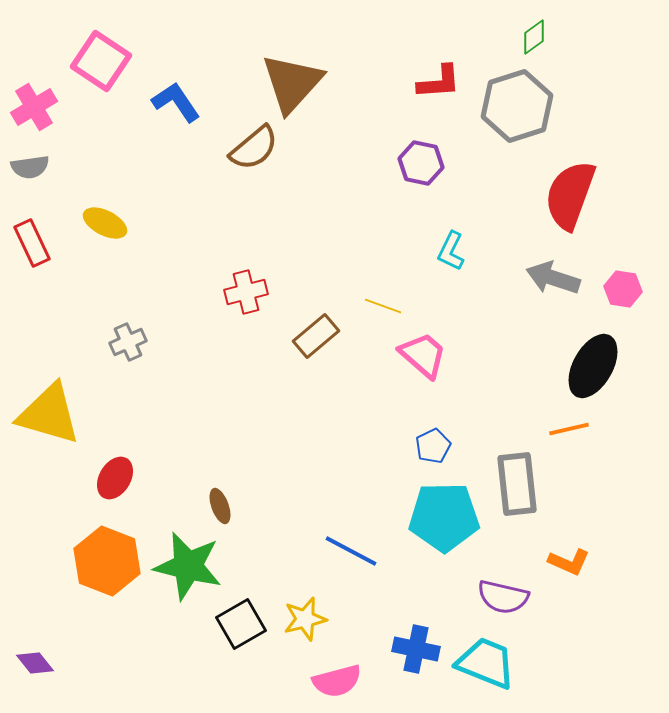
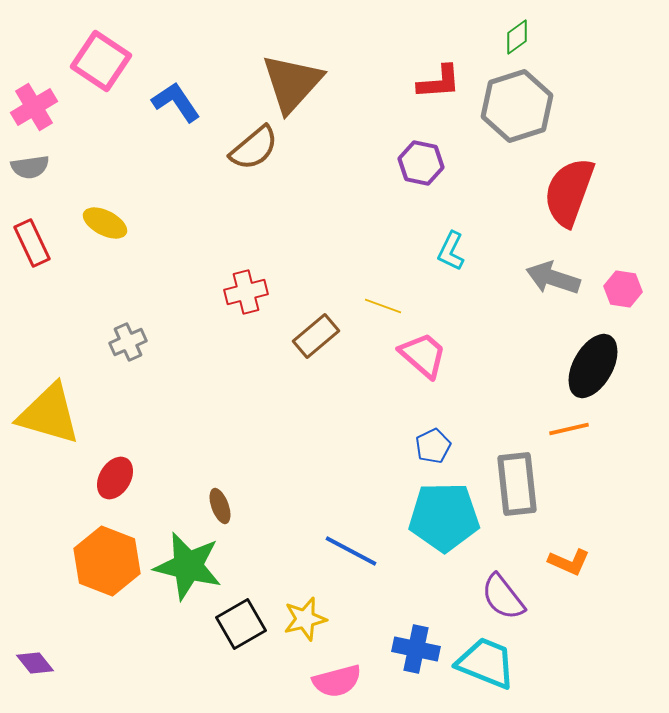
green diamond: moved 17 px left
red semicircle: moved 1 px left, 3 px up
purple semicircle: rotated 39 degrees clockwise
